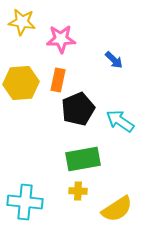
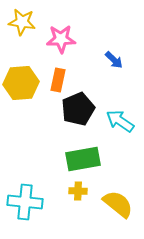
yellow semicircle: moved 1 px right, 5 px up; rotated 108 degrees counterclockwise
